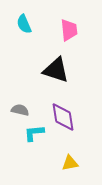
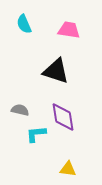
pink trapezoid: rotated 75 degrees counterclockwise
black triangle: moved 1 px down
cyan L-shape: moved 2 px right, 1 px down
yellow triangle: moved 2 px left, 6 px down; rotated 18 degrees clockwise
